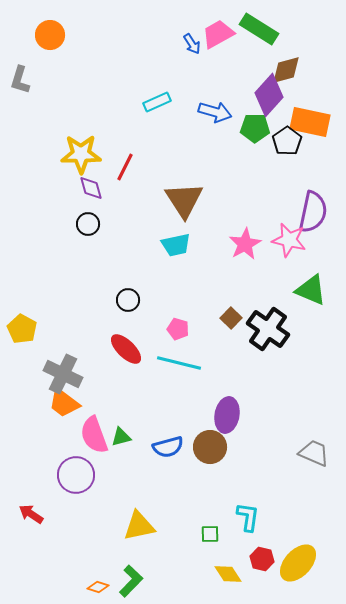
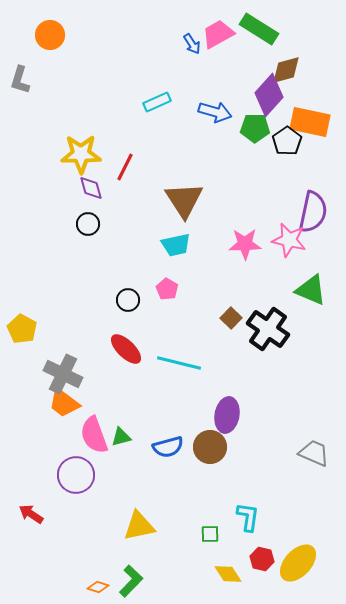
pink star at (245, 244): rotated 28 degrees clockwise
pink pentagon at (178, 329): moved 11 px left, 40 px up; rotated 15 degrees clockwise
